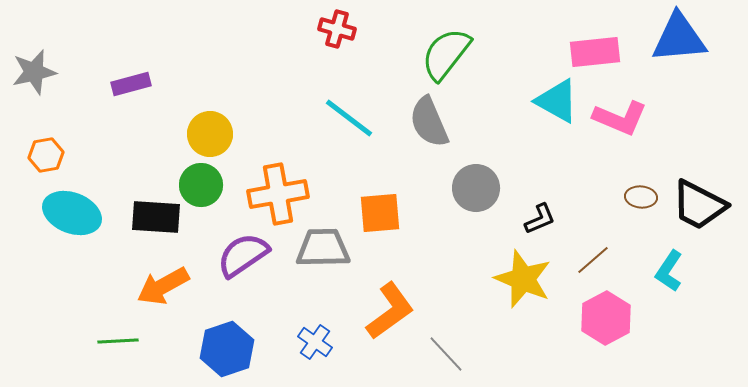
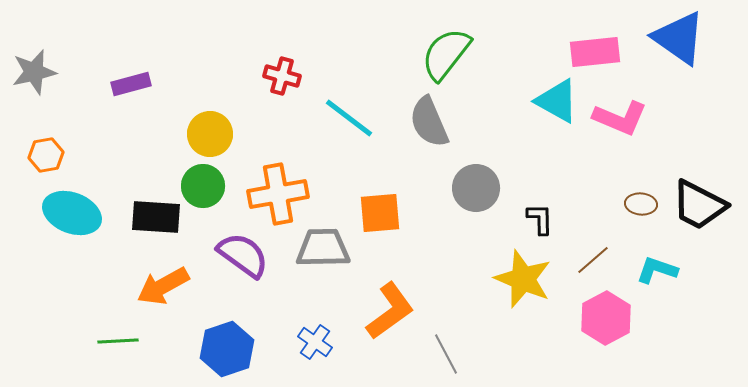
red cross: moved 55 px left, 47 px down
blue triangle: rotated 40 degrees clockwise
green circle: moved 2 px right, 1 px down
brown ellipse: moved 7 px down
black L-shape: rotated 68 degrees counterclockwise
purple semicircle: rotated 70 degrees clockwise
cyan L-shape: moved 12 px left, 1 px up; rotated 75 degrees clockwise
gray line: rotated 15 degrees clockwise
